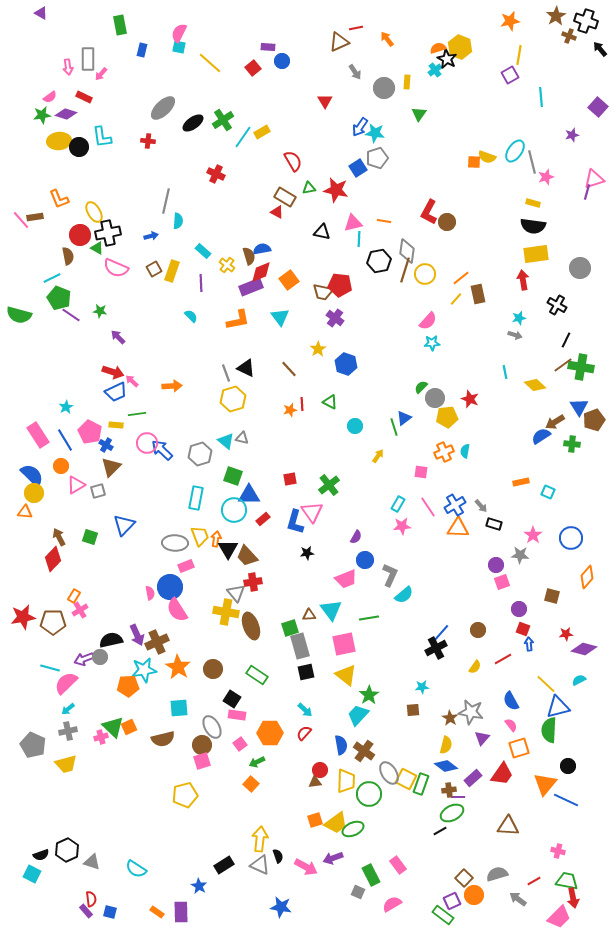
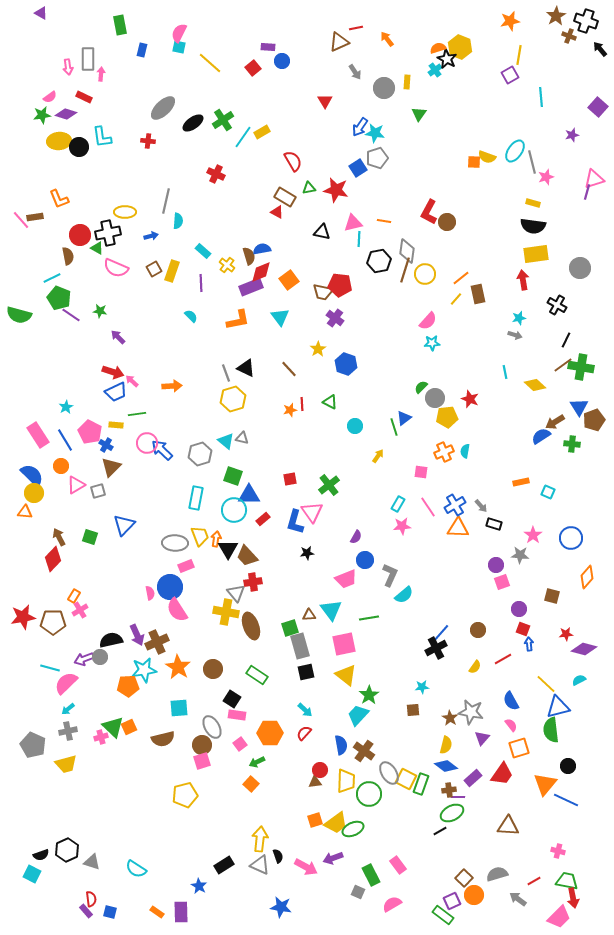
pink arrow at (101, 74): rotated 144 degrees clockwise
yellow ellipse at (94, 212): moved 31 px right; rotated 60 degrees counterclockwise
green semicircle at (549, 730): moved 2 px right; rotated 10 degrees counterclockwise
